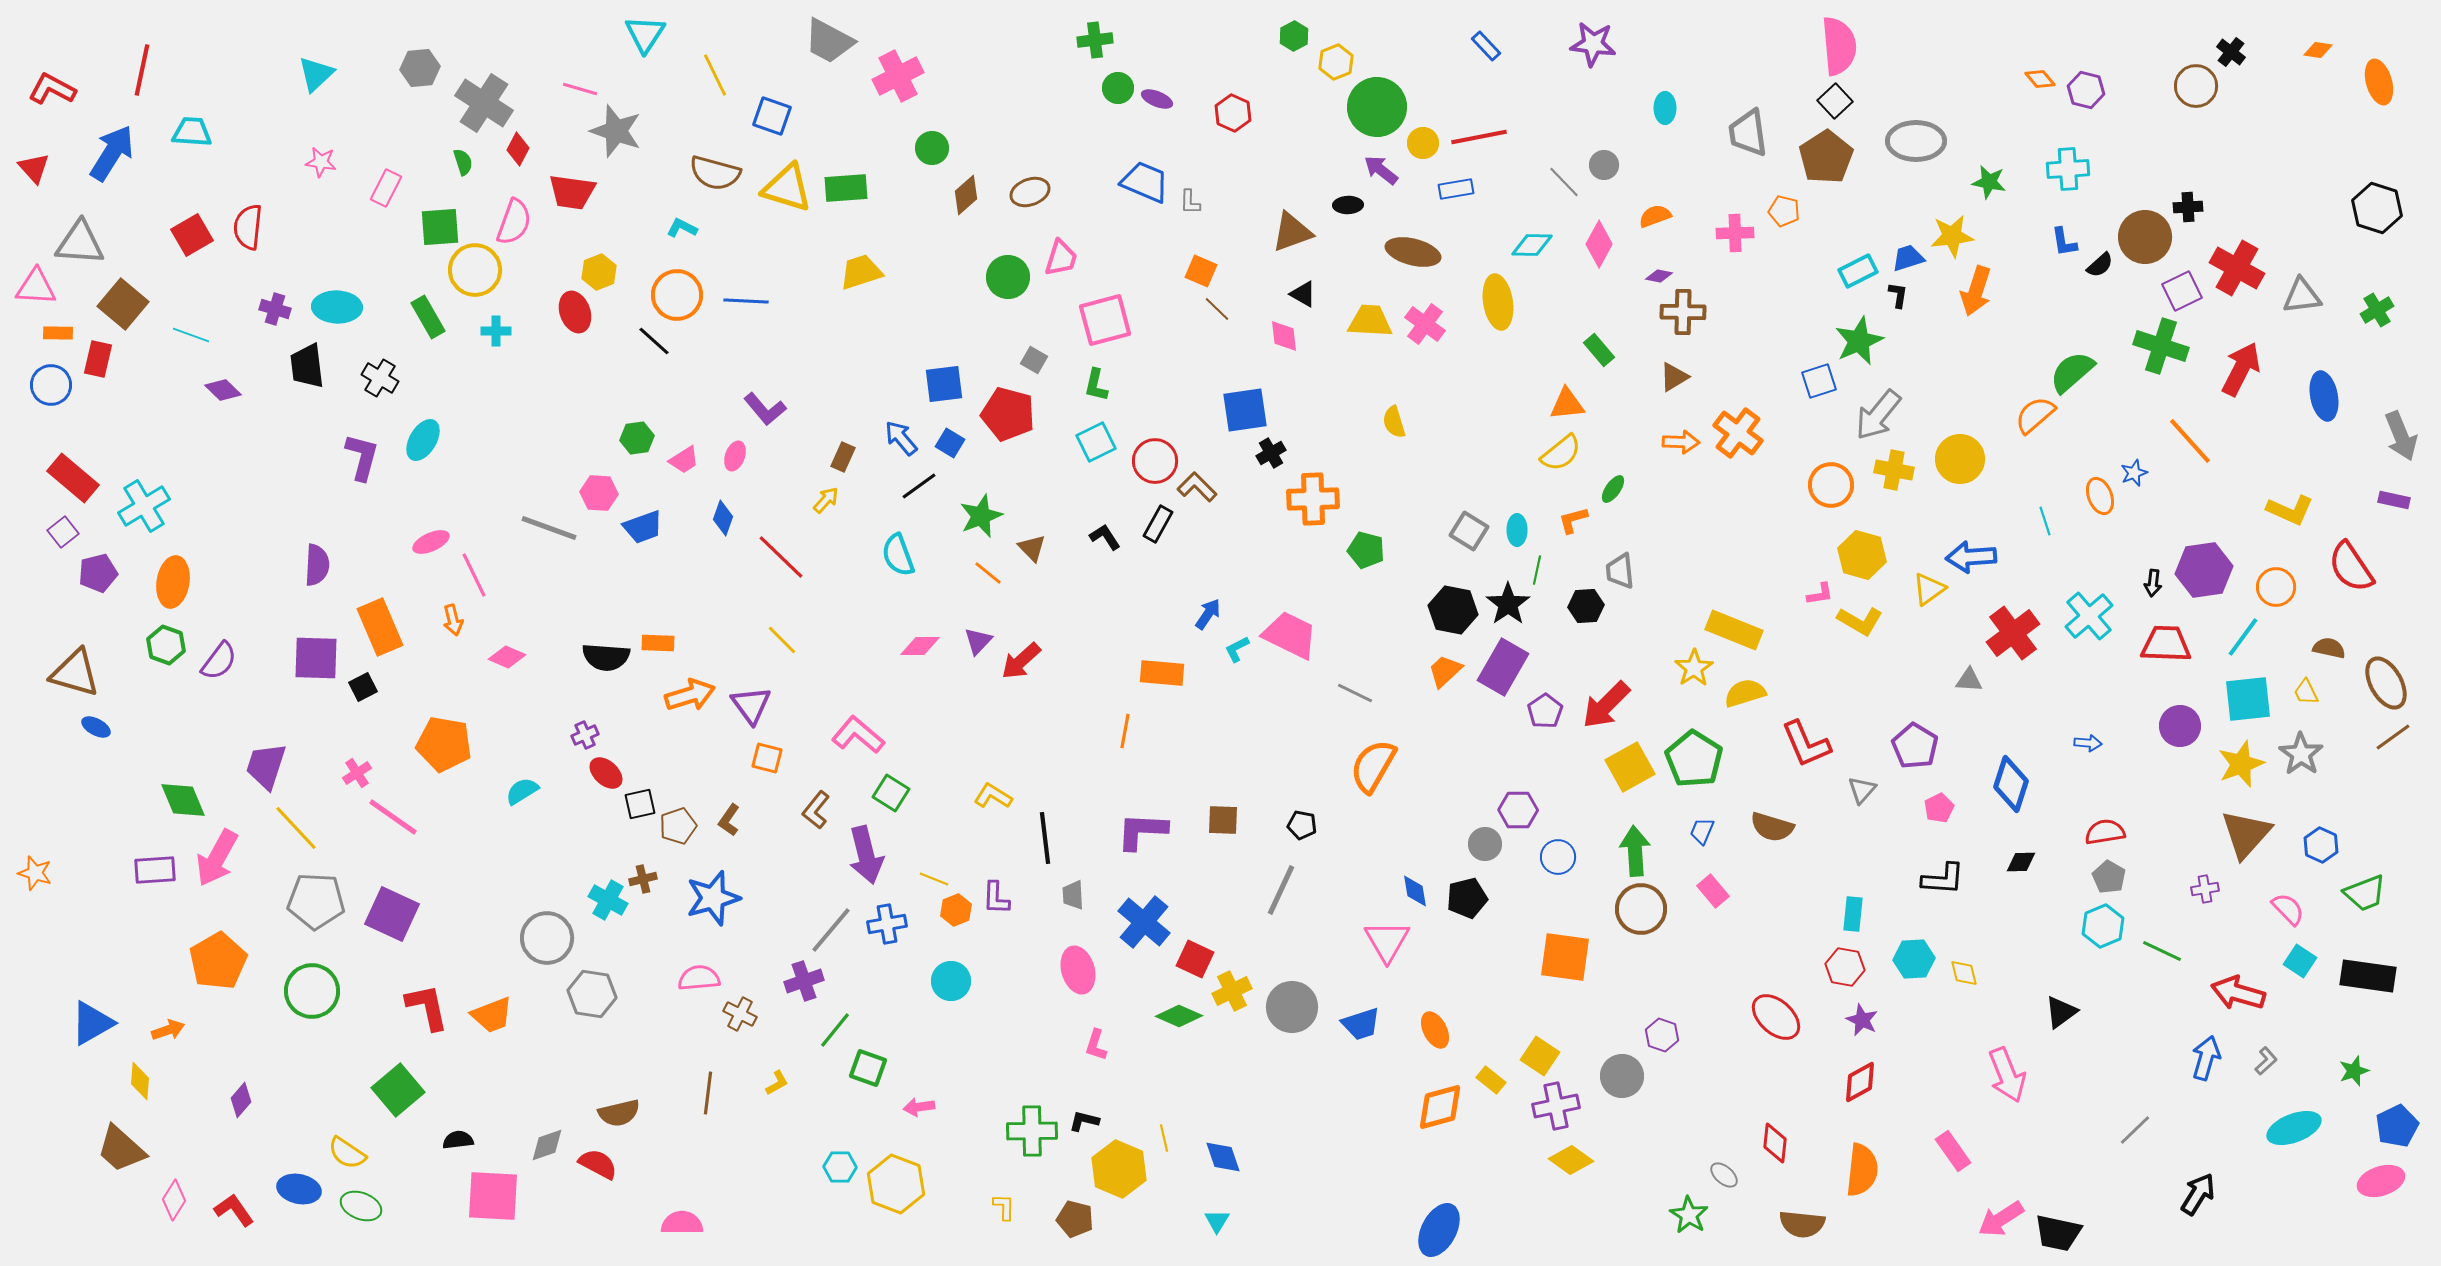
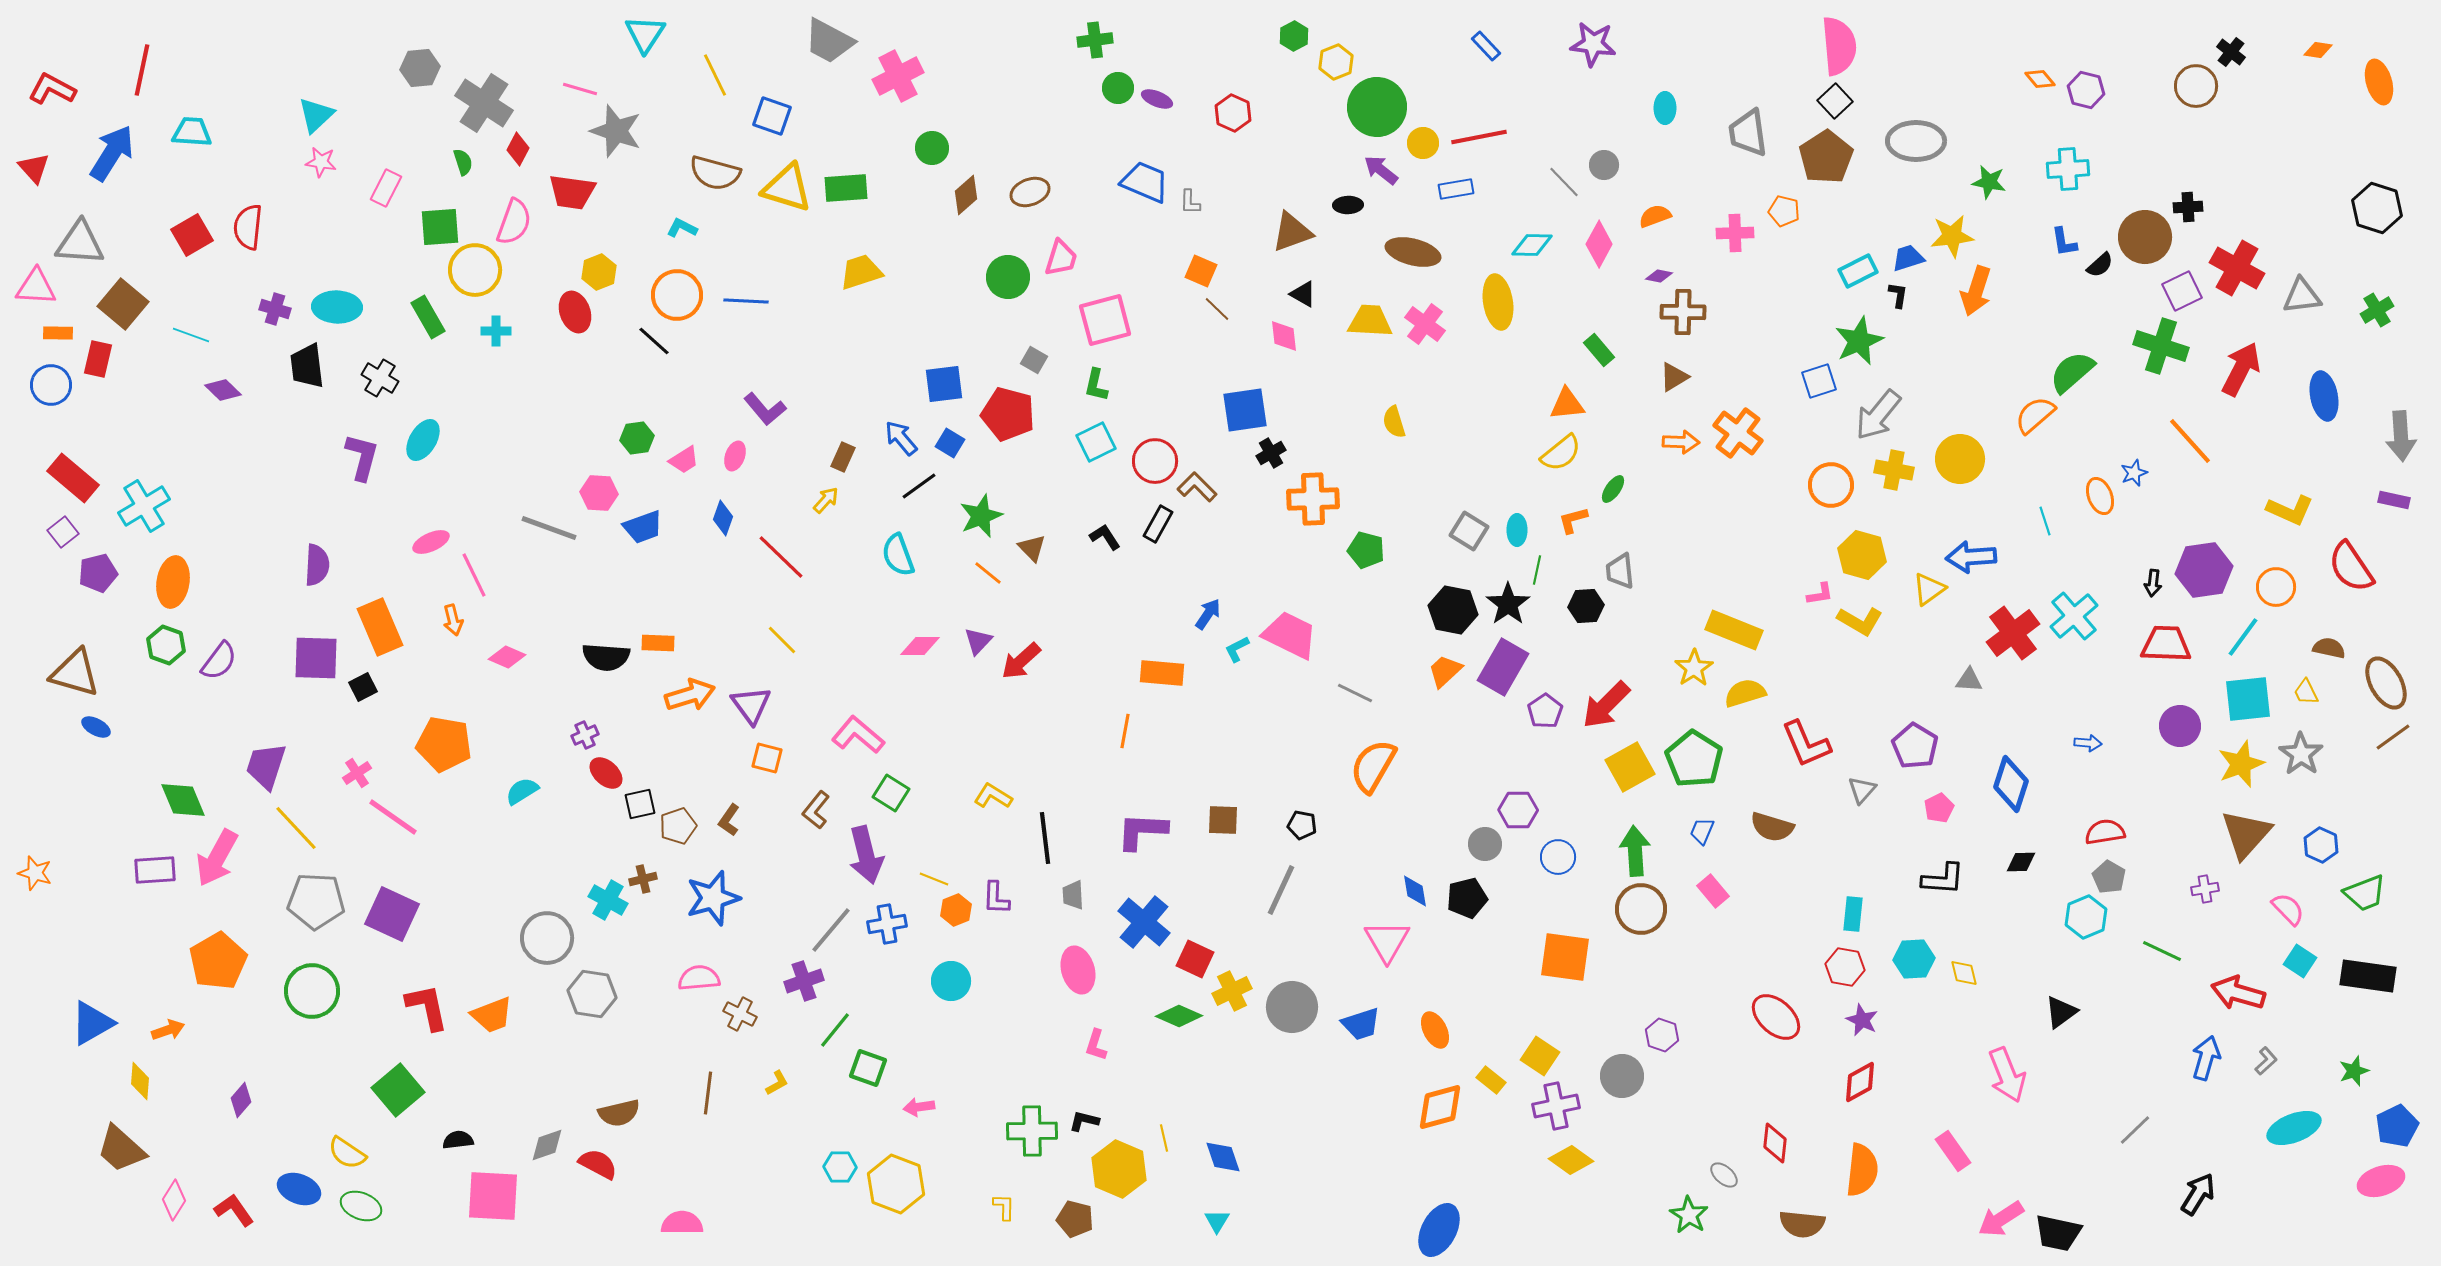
cyan triangle at (316, 74): moved 41 px down
gray arrow at (2401, 436): rotated 18 degrees clockwise
cyan cross at (2089, 616): moved 15 px left
cyan hexagon at (2103, 926): moved 17 px left, 9 px up
blue ellipse at (299, 1189): rotated 9 degrees clockwise
